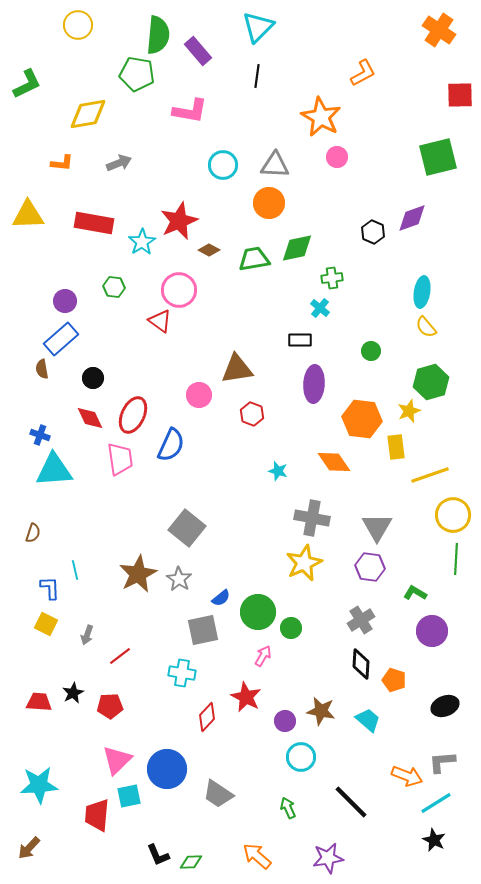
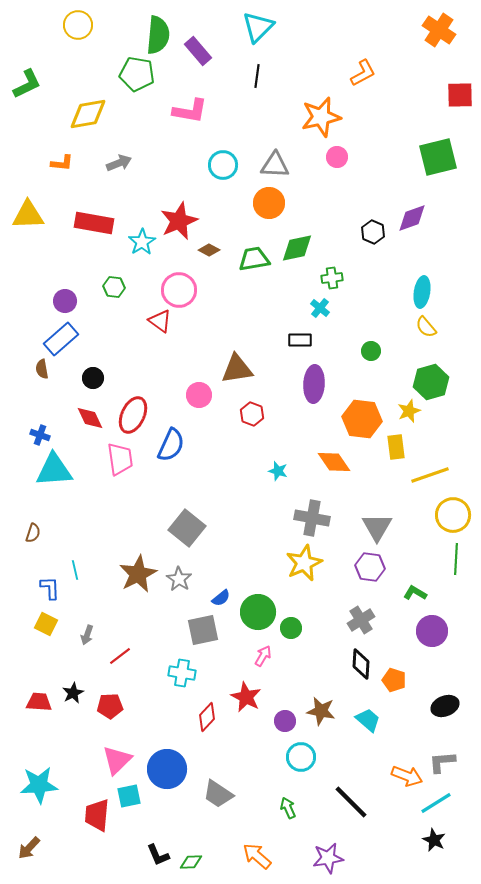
orange star at (321, 117): rotated 30 degrees clockwise
